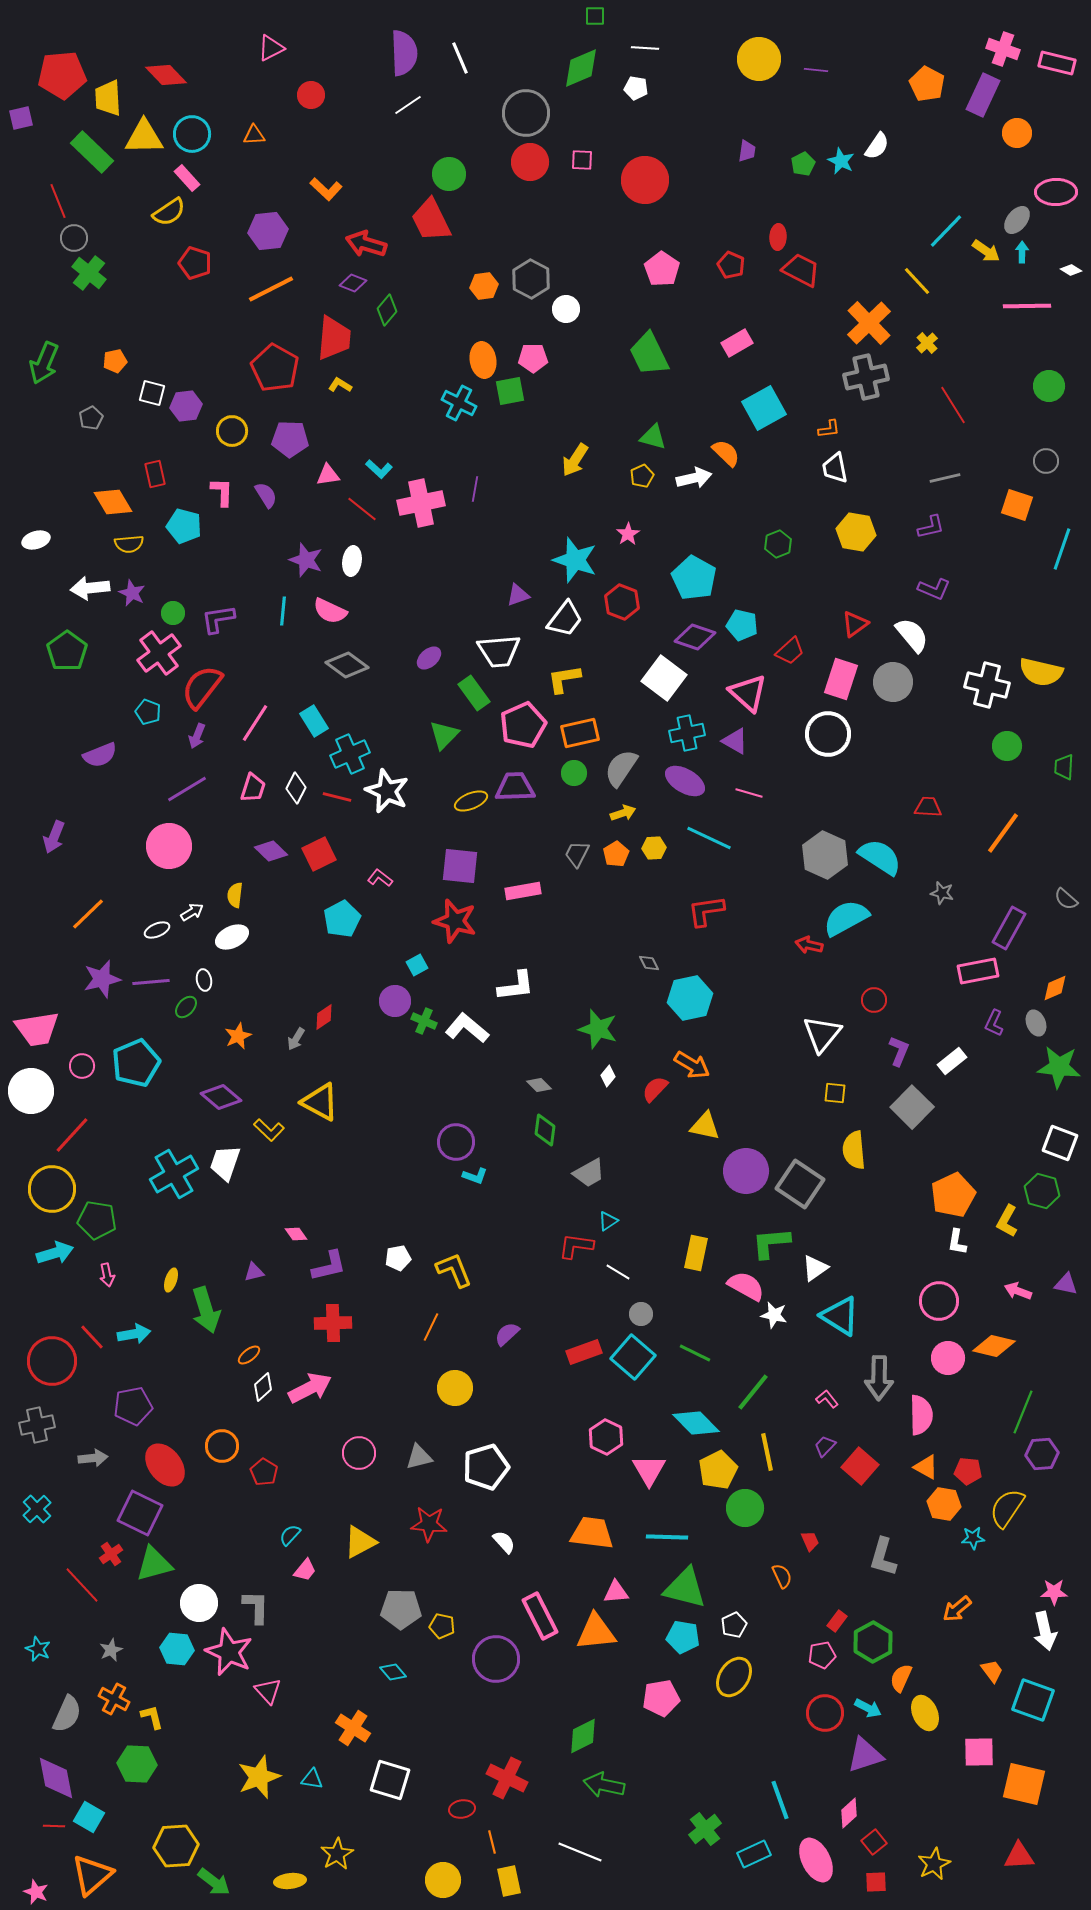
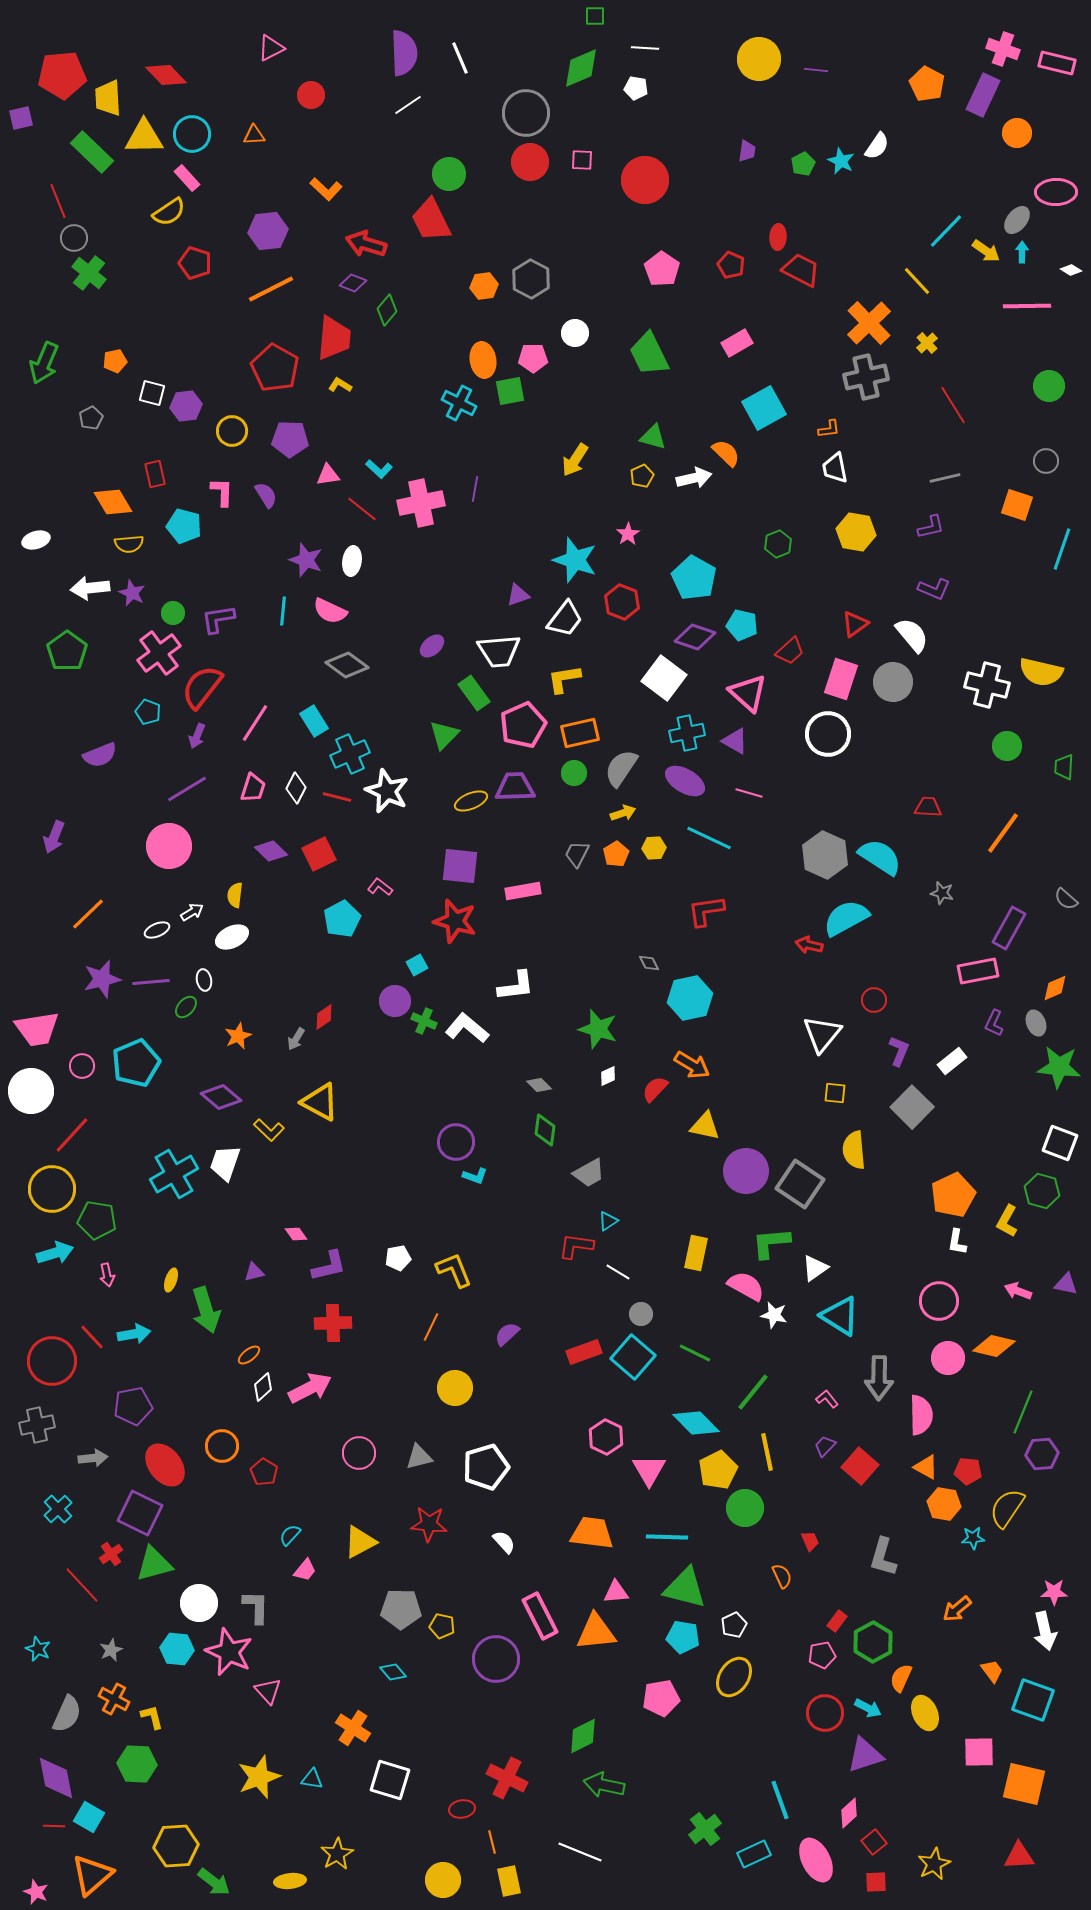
white circle at (566, 309): moved 9 px right, 24 px down
purple ellipse at (429, 658): moved 3 px right, 12 px up
pink L-shape at (380, 878): moved 9 px down
white diamond at (608, 1076): rotated 25 degrees clockwise
cyan cross at (37, 1509): moved 21 px right
